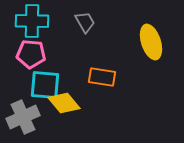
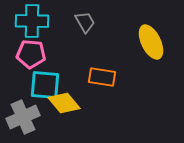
yellow ellipse: rotated 8 degrees counterclockwise
